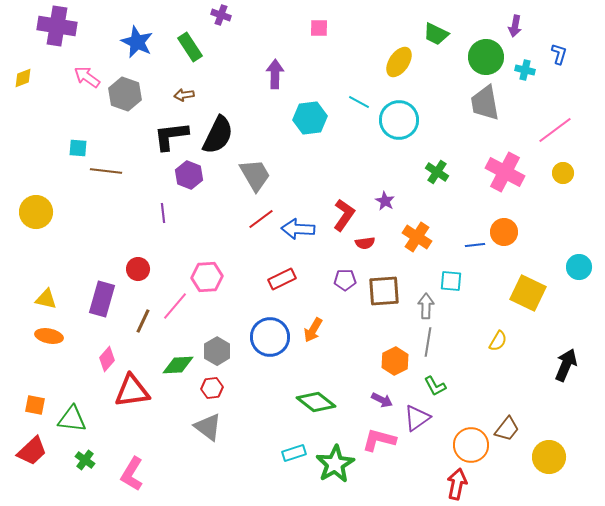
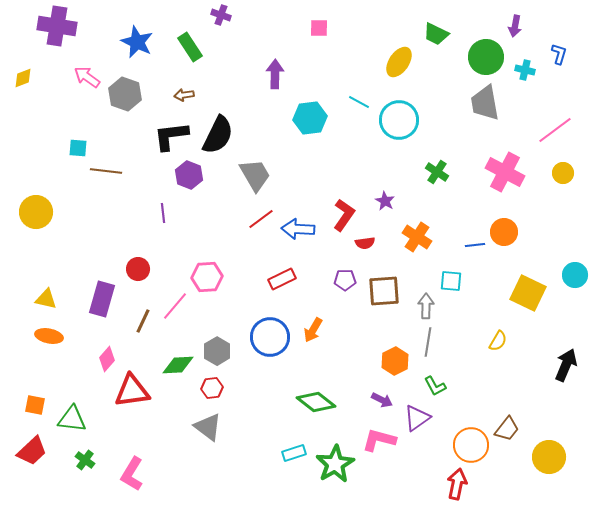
cyan circle at (579, 267): moved 4 px left, 8 px down
